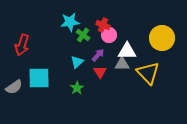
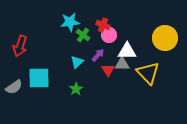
yellow circle: moved 3 px right
red arrow: moved 2 px left, 1 px down
red triangle: moved 8 px right, 2 px up
green star: moved 1 px left, 1 px down
